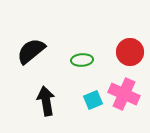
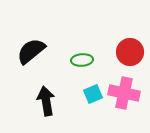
pink cross: moved 1 px up; rotated 12 degrees counterclockwise
cyan square: moved 6 px up
